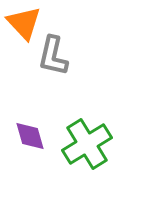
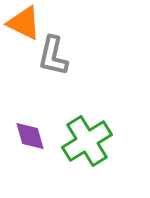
orange triangle: rotated 21 degrees counterclockwise
green cross: moved 3 px up
